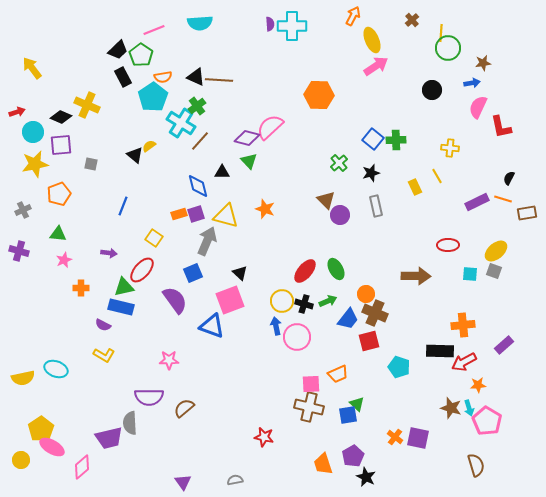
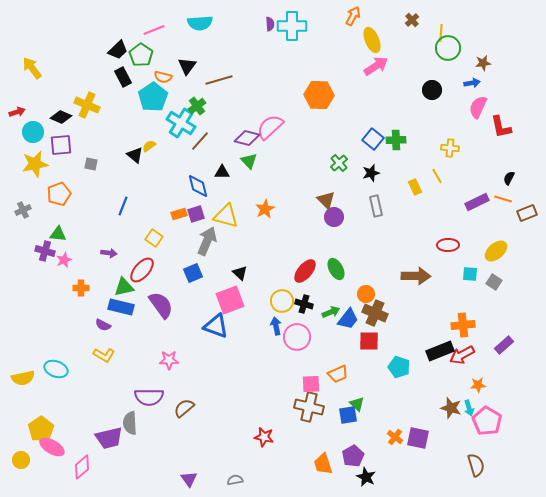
orange semicircle at (163, 77): rotated 24 degrees clockwise
black triangle at (196, 77): moved 9 px left, 11 px up; rotated 42 degrees clockwise
brown line at (219, 80): rotated 20 degrees counterclockwise
orange star at (265, 209): rotated 24 degrees clockwise
brown rectangle at (527, 213): rotated 12 degrees counterclockwise
purple circle at (340, 215): moved 6 px left, 2 px down
purple cross at (19, 251): moved 26 px right
gray square at (494, 271): moved 11 px down; rotated 14 degrees clockwise
purple semicircle at (175, 300): moved 14 px left, 5 px down
green arrow at (328, 301): moved 3 px right, 11 px down
blue triangle at (212, 326): moved 4 px right
red square at (369, 341): rotated 15 degrees clockwise
black rectangle at (440, 351): rotated 24 degrees counterclockwise
red arrow at (464, 362): moved 2 px left, 7 px up
purple triangle at (183, 482): moved 6 px right, 3 px up
